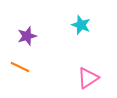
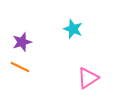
cyan star: moved 8 px left, 4 px down
purple star: moved 5 px left, 6 px down
